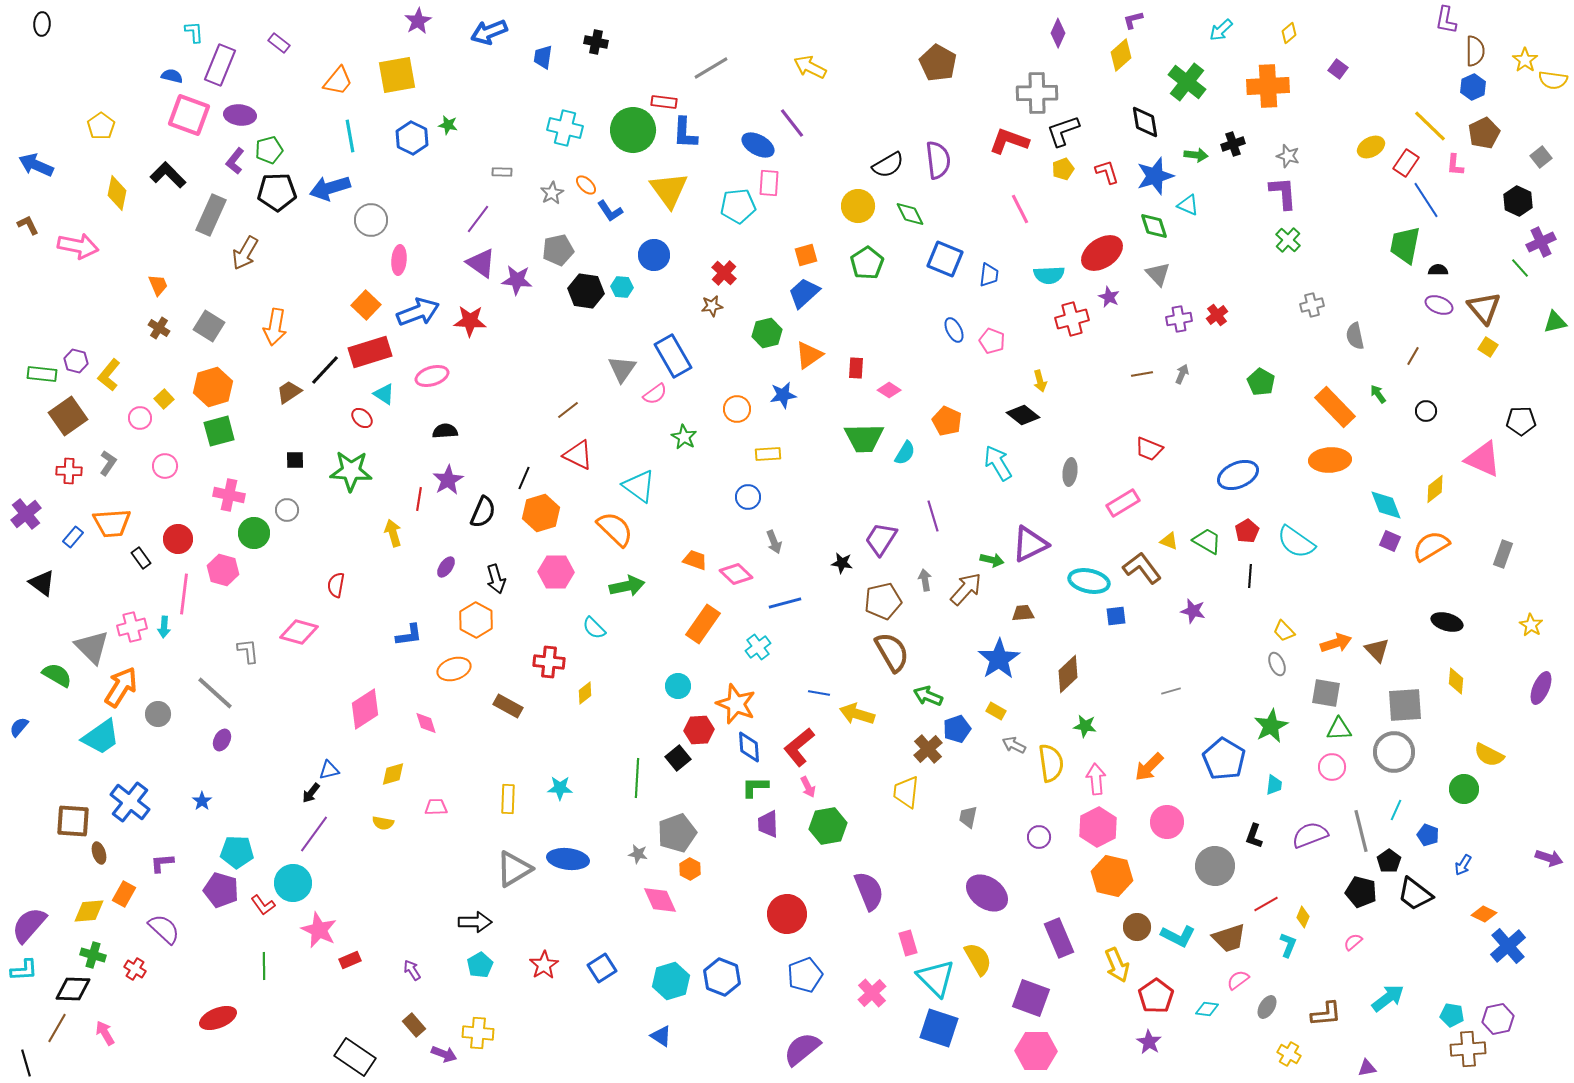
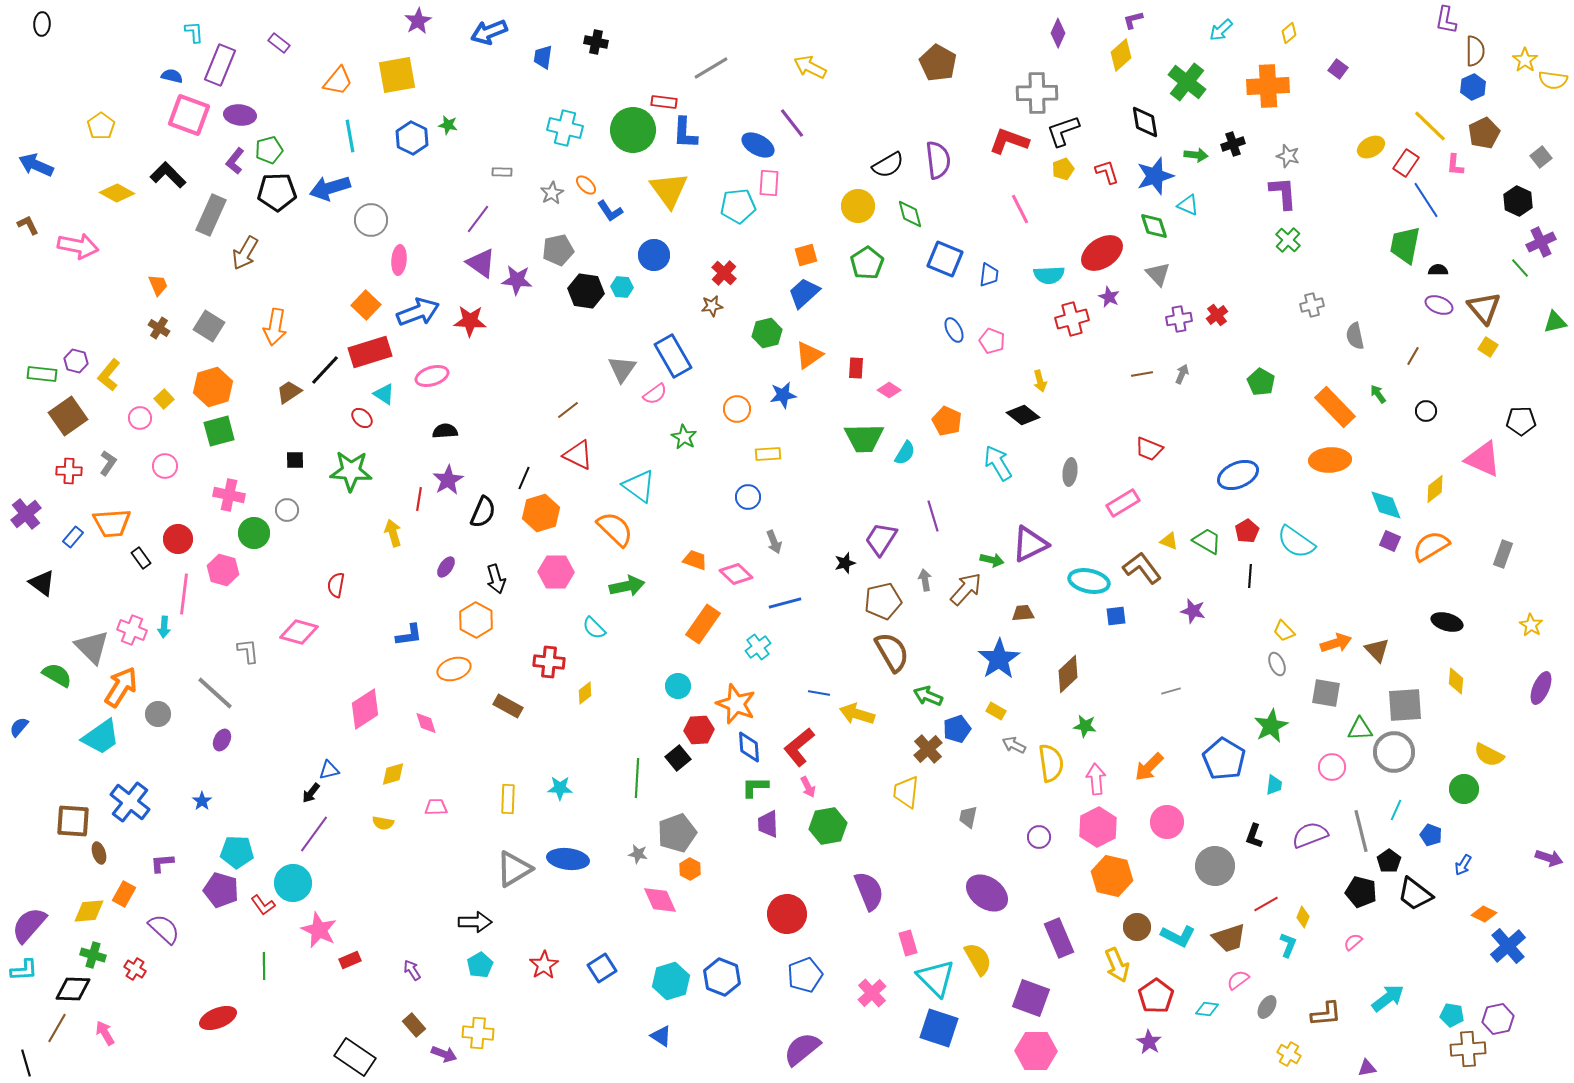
yellow diamond at (117, 193): rotated 72 degrees counterclockwise
green diamond at (910, 214): rotated 12 degrees clockwise
black star at (842, 563): moved 3 px right; rotated 25 degrees counterclockwise
pink cross at (132, 627): moved 3 px down; rotated 36 degrees clockwise
green triangle at (1339, 729): moved 21 px right
blue pentagon at (1428, 835): moved 3 px right
